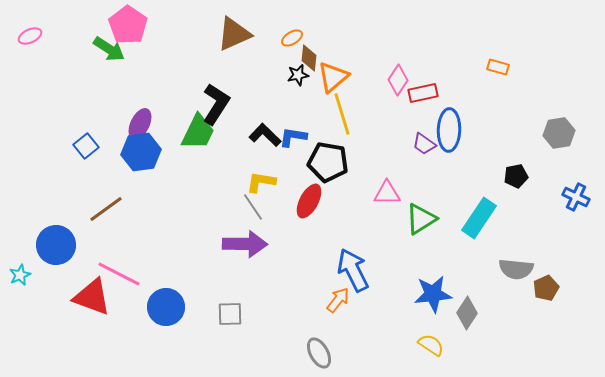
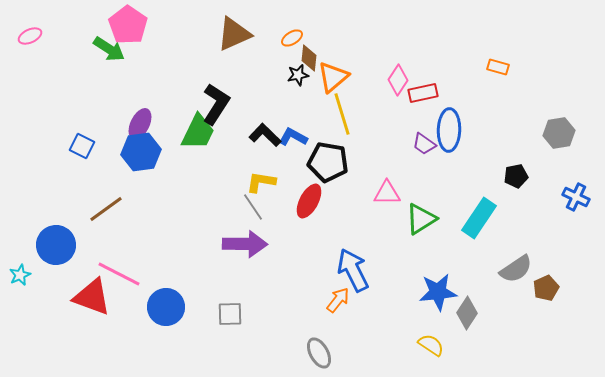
blue L-shape at (293, 137): rotated 20 degrees clockwise
blue square at (86, 146): moved 4 px left; rotated 25 degrees counterclockwise
gray semicircle at (516, 269): rotated 40 degrees counterclockwise
blue star at (433, 294): moved 5 px right, 2 px up
